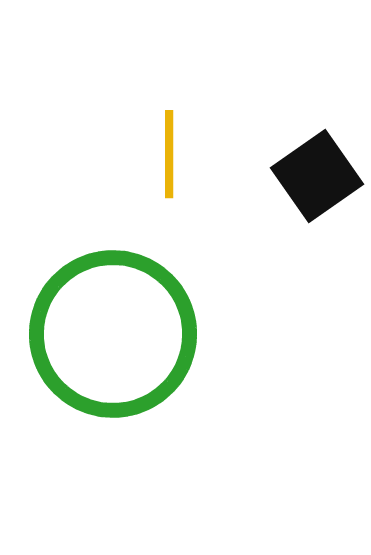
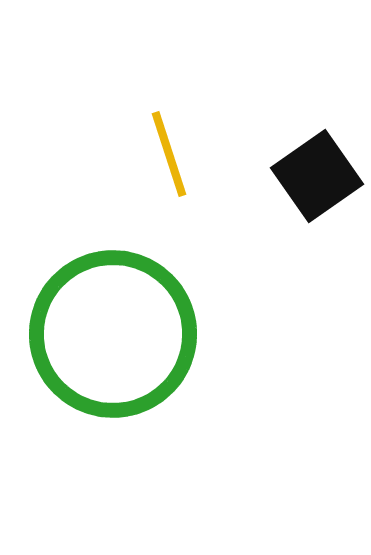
yellow line: rotated 18 degrees counterclockwise
